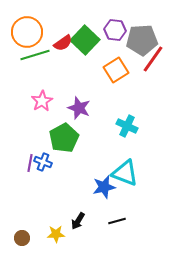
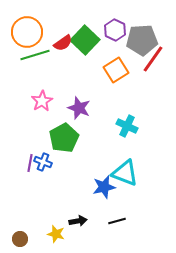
purple hexagon: rotated 20 degrees clockwise
black arrow: rotated 132 degrees counterclockwise
yellow star: rotated 18 degrees clockwise
brown circle: moved 2 px left, 1 px down
